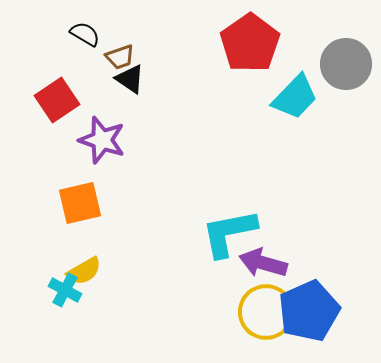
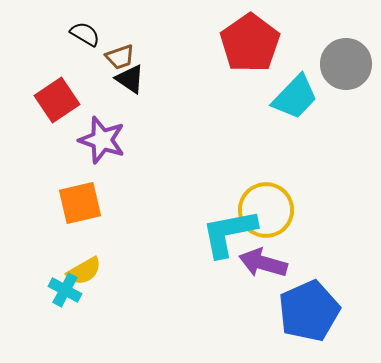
yellow circle: moved 102 px up
